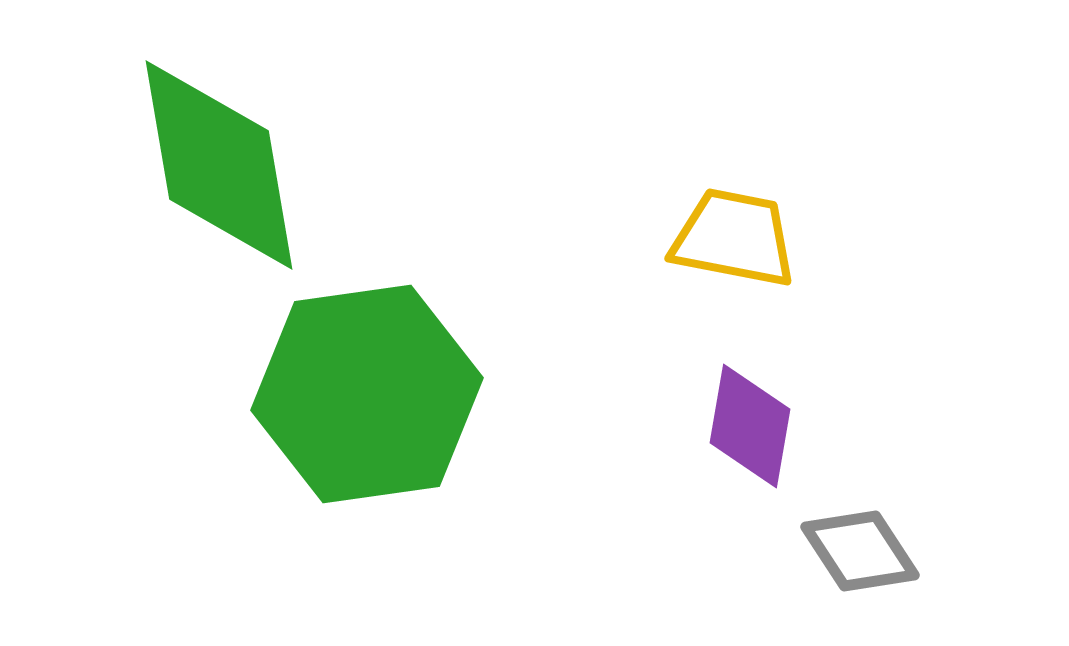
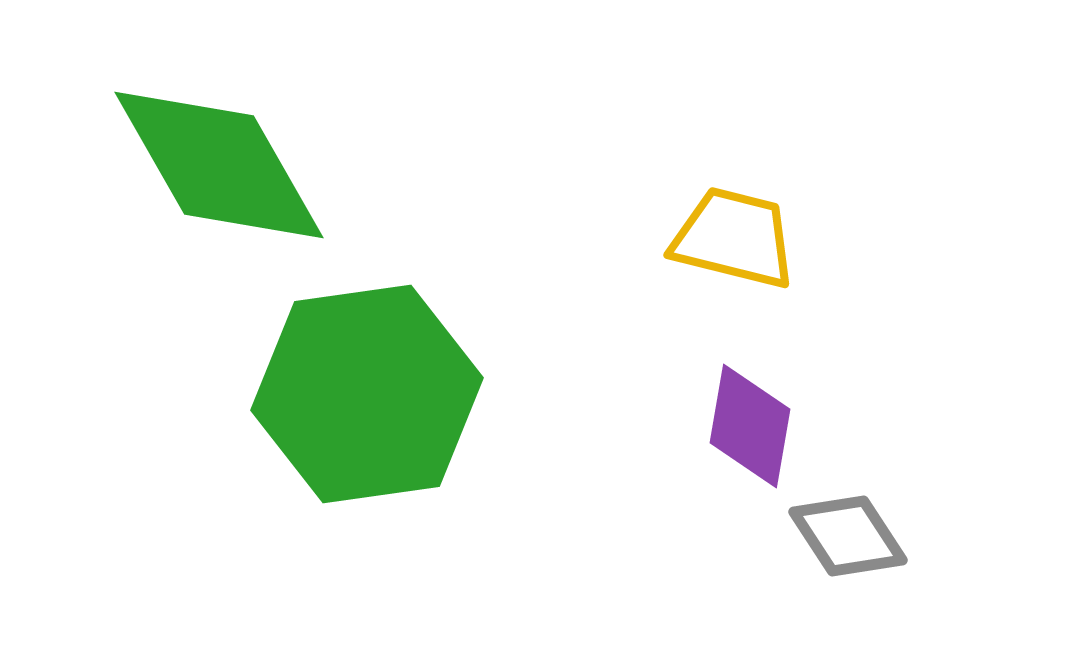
green diamond: rotated 20 degrees counterclockwise
yellow trapezoid: rotated 3 degrees clockwise
gray diamond: moved 12 px left, 15 px up
